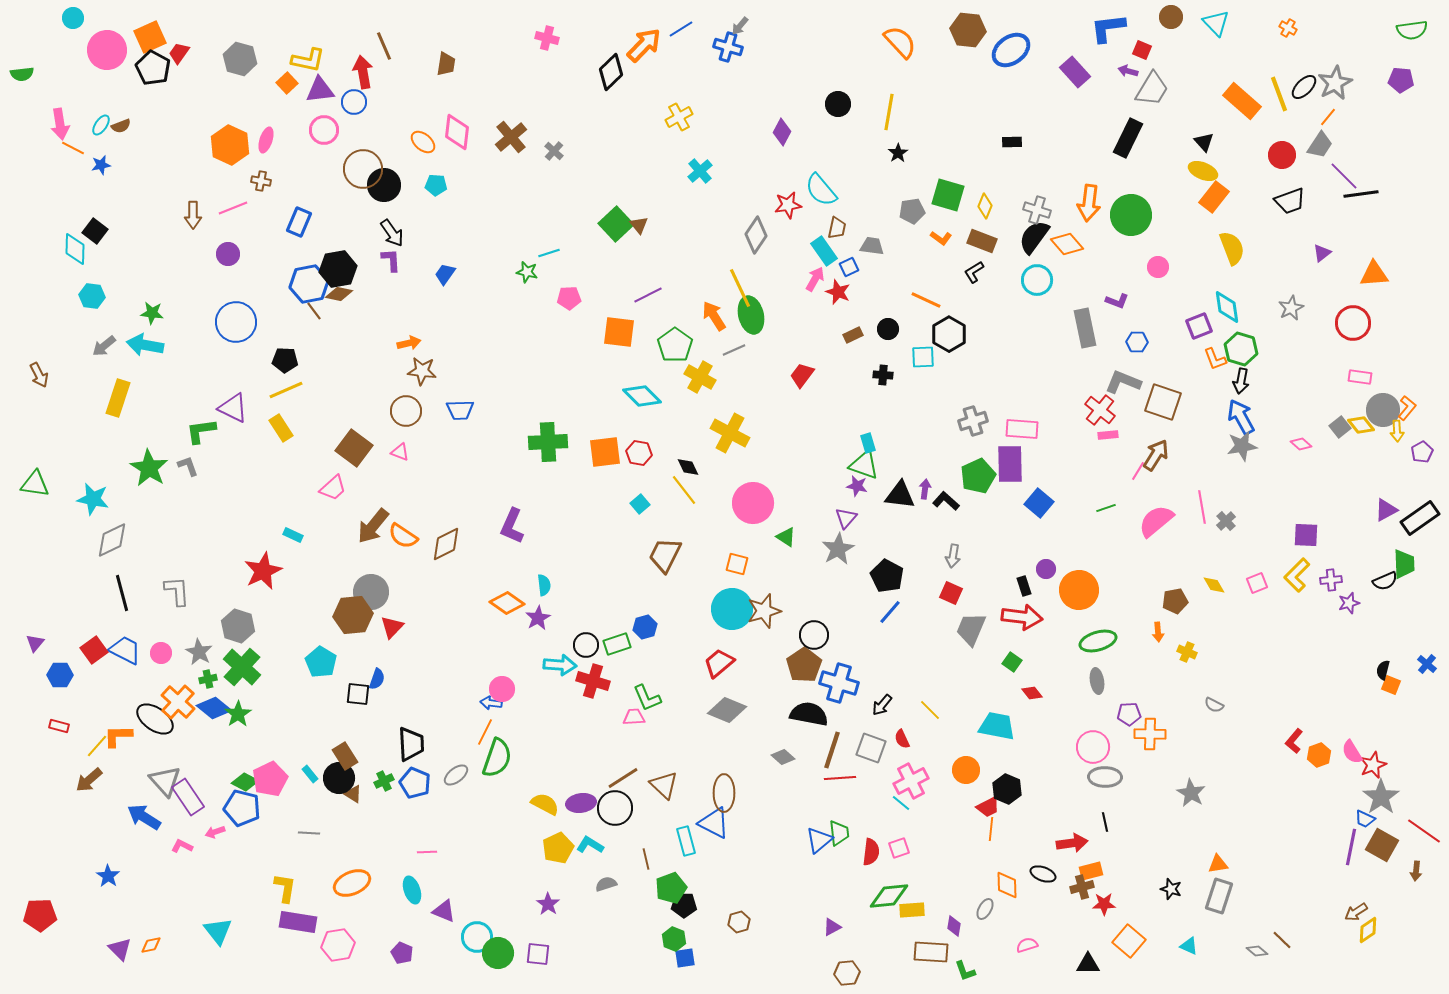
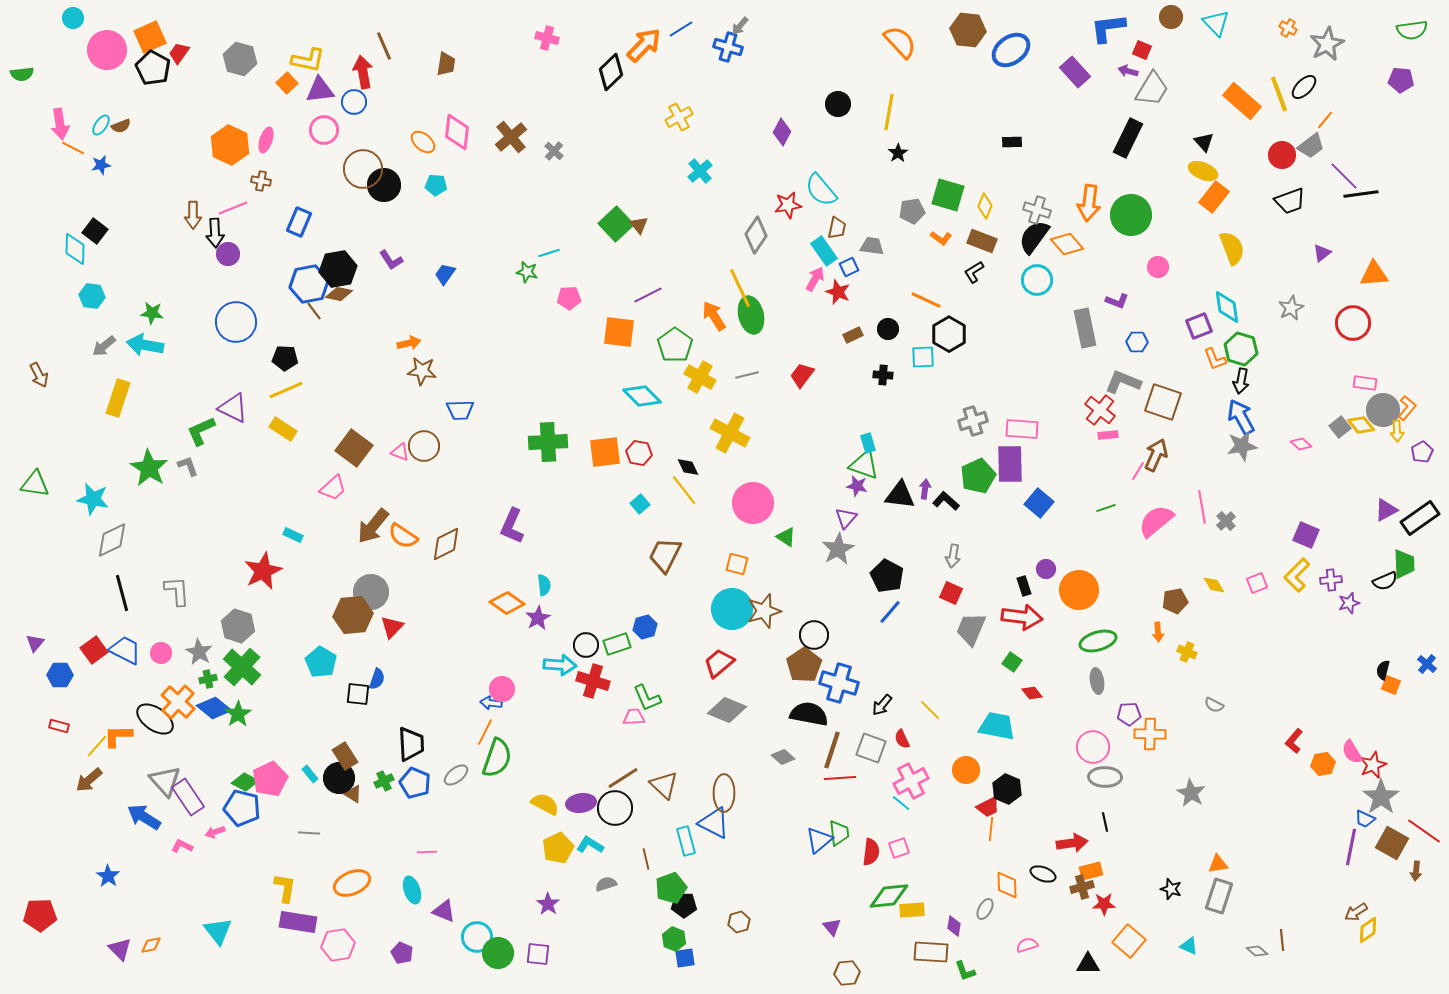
gray star at (1335, 83): moved 8 px left, 39 px up
orange line at (1328, 117): moved 3 px left, 3 px down
gray trapezoid at (1320, 145): moved 9 px left, 1 px down; rotated 20 degrees clockwise
black arrow at (392, 233): moved 177 px left; rotated 32 degrees clockwise
purple L-shape at (391, 260): rotated 150 degrees clockwise
gray line at (734, 350): moved 13 px right, 25 px down; rotated 10 degrees clockwise
black pentagon at (285, 360): moved 2 px up
pink rectangle at (1360, 377): moved 5 px right, 6 px down
brown circle at (406, 411): moved 18 px right, 35 px down
yellow rectangle at (281, 428): moved 2 px right, 1 px down; rotated 24 degrees counterclockwise
green L-shape at (201, 431): rotated 16 degrees counterclockwise
brown arrow at (1156, 455): rotated 8 degrees counterclockwise
purple square at (1306, 535): rotated 20 degrees clockwise
orange hexagon at (1319, 755): moved 4 px right, 9 px down; rotated 10 degrees clockwise
brown square at (1382, 845): moved 10 px right, 2 px up
purple triangle at (832, 927): rotated 42 degrees counterclockwise
brown line at (1282, 940): rotated 40 degrees clockwise
